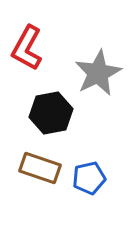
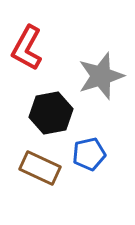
gray star: moved 3 px right, 3 px down; rotated 9 degrees clockwise
brown rectangle: rotated 6 degrees clockwise
blue pentagon: moved 24 px up
